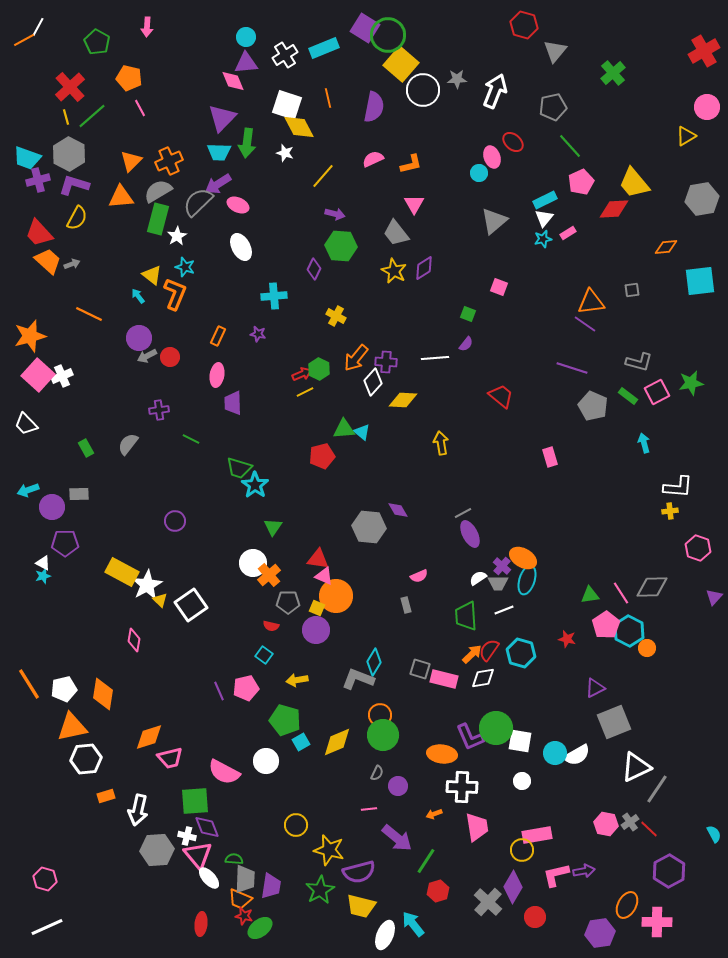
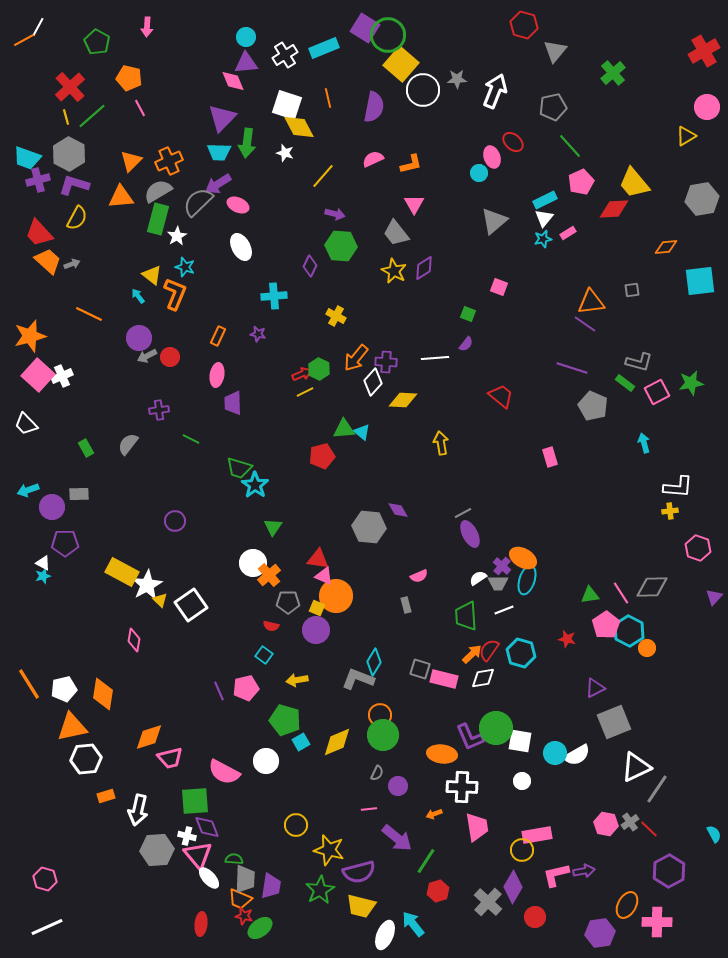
purple diamond at (314, 269): moved 4 px left, 3 px up
green rectangle at (628, 396): moved 3 px left, 13 px up
